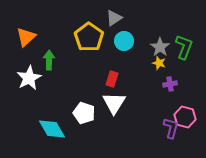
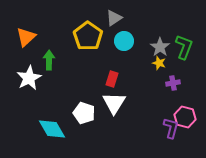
yellow pentagon: moved 1 px left, 1 px up
purple cross: moved 3 px right, 1 px up
